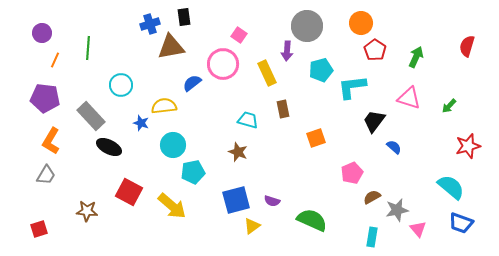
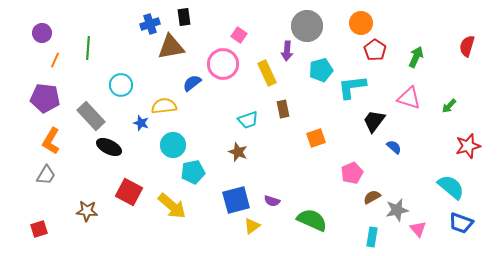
cyan trapezoid at (248, 120): rotated 145 degrees clockwise
